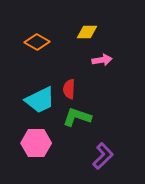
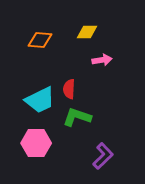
orange diamond: moved 3 px right, 2 px up; rotated 25 degrees counterclockwise
